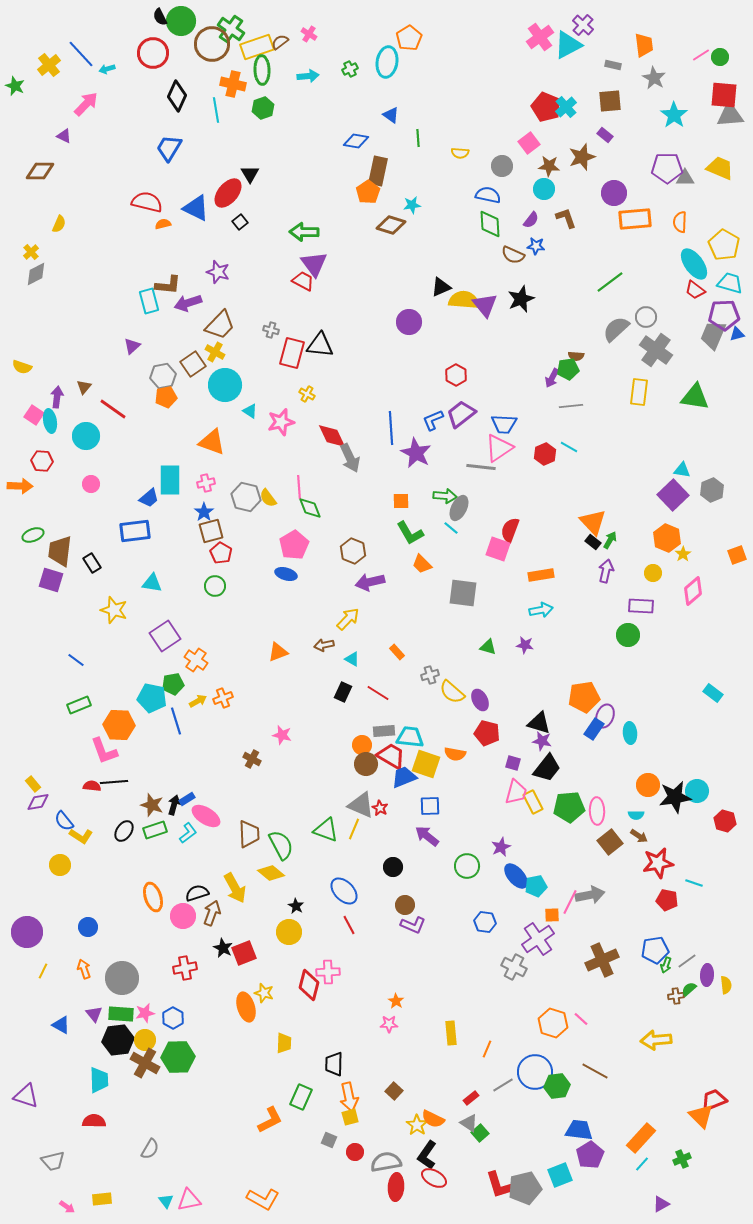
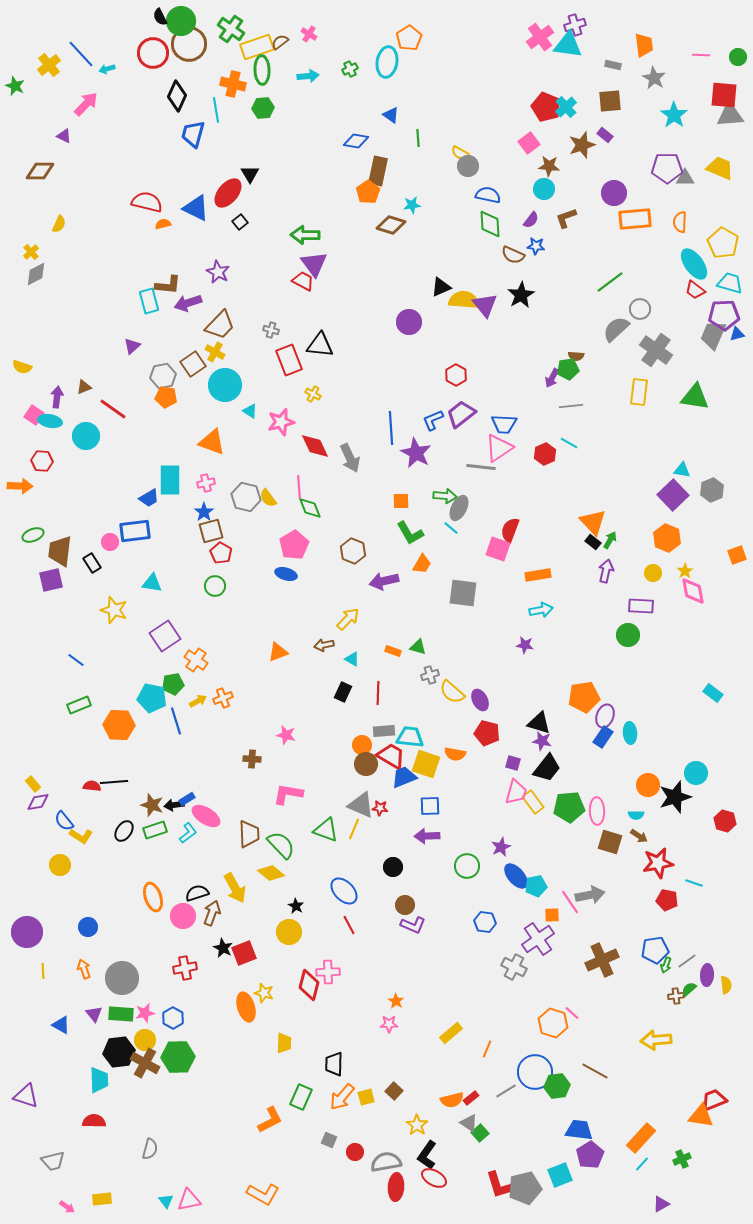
purple cross at (583, 25): moved 8 px left; rotated 30 degrees clockwise
brown circle at (212, 44): moved 23 px left
cyan triangle at (568, 45): rotated 36 degrees clockwise
pink line at (701, 55): rotated 36 degrees clockwise
green circle at (720, 57): moved 18 px right
green hexagon at (263, 108): rotated 15 degrees clockwise
blue trapezoid at (169, 148): moved 24 px right, 14 px up; rotated 16 degrees counterclockwise
yellow semicircle at (460, 153): rotated 24 degrees clockwise
brown star at (582, 157): moved 12 px up
gray circle at (502, 166): moved 34 px left
brown L-shape at (566, 218): rotated 90 degrees counterclockwise
green arrow at (304, 232): moved 1 px right, 3 px down
yellow pentagon at (724, 245): moved 1 px left, 2 px up
purple star at (218, 272): rotated 10 degrees clockwise
black star at (521, 299): moved 4 px up; rotated 8 degrees counterclockwise
gray circle at (646, 317): moved 6 px left, 8 px up
red rectangle at (292, 353): moved 3 px left, 7 px down; rotated 36 degrees counterclockwise
brown triangle at (84, 387): rotated 28 degrees clockwise
yellow cross at (307, 394): moved 6 px right
orange pentagon at (166, 397): rotated 20 degrees clockwise
cyan ellipse at (50, 421): rotated 70 degrees counterclockwise
red diamond at (332, 436): moved 17 px left, 10 px down
cyan line at (569, 447): moved 4 px up
pink circle at (91, 484): moved 19 px right, 58 px down
blue trapezoid at (149, 498): rotated 10 degrees clockwise
yellow star at (683, 554): moved 2 px right, 17 px down
orange trapezoid at (422, 564): rotated 105 degrees counterclockwise
orange rectangle at (541, 575): moved 3 px left
purple square at (51, 580): rotated 30 degrees counterclockwise
purple arrow at (370, 582): moved 14 px right, 1 px up
pink diamond at (693, 591): rotated 60 degrees counterclockwise
green triangle at (488, 647): moved 70 px left
orange rectangle at (397, 652): moved 4 px left, 1 px up; rotated 28 degrees counterclockwise
red line at (378, 693): rotated 60 degrees clockwise
blue rectangle at (594, 729): moved 9 px right, 8 px down
pink star at (282, 735): moved 4 px right
pink L-shape at (104, 751): moved 184 px right, 43 px down; rotated 120 degrees clockwise
brown cross at (252, 759): rotated 24 degrees counterclockwise
cyan circle at (697, 791): moved 1 px left, 18 px up
black star at (675, 797): rotated 8 degrees counterclockwise
yellow rectangle at (533, 802): rotated 10 degrees counterclockwise
black arrow at (174, 805): rotated 114 degrees counterclockwise
red star at (380, 808): rotated 21 degrees counterclockwise
purple arrow at (427, 836): rotated 40 degrees counterclockwise
brown square at (610, 842): rotated 35 degrees counterclockwise
green semicircle at (281, 845): rotated 16 degrees counterclockwise
pink line at (570, 902): rotated 60 degrees counterclockwise
yellow line at (43, 971): rotated 28 degrees counterclockwise
pink line at (581, 1019): moved 9 px left, 6 px up
yellow rectangle at (451, 1033): rotated 55 degrees clockwise
black hexagon at (118, 1040): moved 1 px right, 12 px down
gray line at (503, 1085): moved 3 px right, 6 px down
orange arrow at (349, 1097): moved 7 px left; rotated 52 degrees clockwise
orange triangle at (701, 1116): rotated 36 degrees counterclockwise
yellow square at (350, 1117): moved 16 px right, 20 px up
orange semicircle at (433, 1119): moved 19 px right, 19 px up; rotated 40 degrees counterclockwise
gray semicircle at (150, 1149): rotated 15 degrees counterclockwise
orange L-shape at (263, 1199): moved 5 px up
